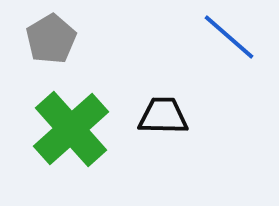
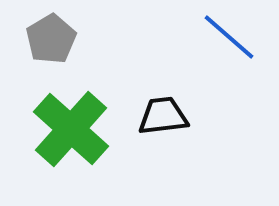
black trapezoid: rotated 8 degrees counterclockwise
green cross: rotated 6 degrees counterclockwise
